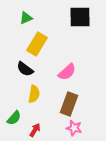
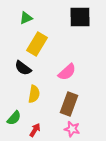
black semicircle: moved 2 px left, 1 px up
pink star: moved 2 px left, 1 px down
